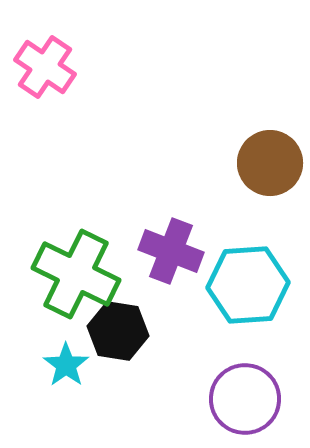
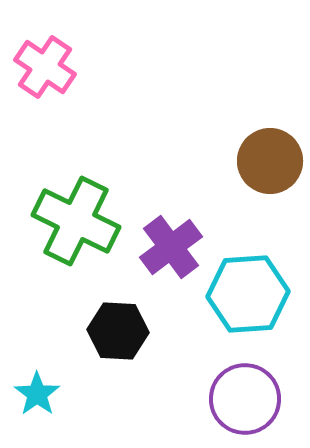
brown circle: moved 2 px up
purple cross: moved 4 px up; rotated 32 degrees clockwise
green cross: moved 53 px up
cyan hexagon: moved 9 px down
black hexagon: rotated 6 degrees counterclockwise
cyan star: moved 29 px left, 29 px down
